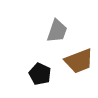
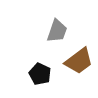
brown trapezoid: rotated 16 degrees counterclockwise
